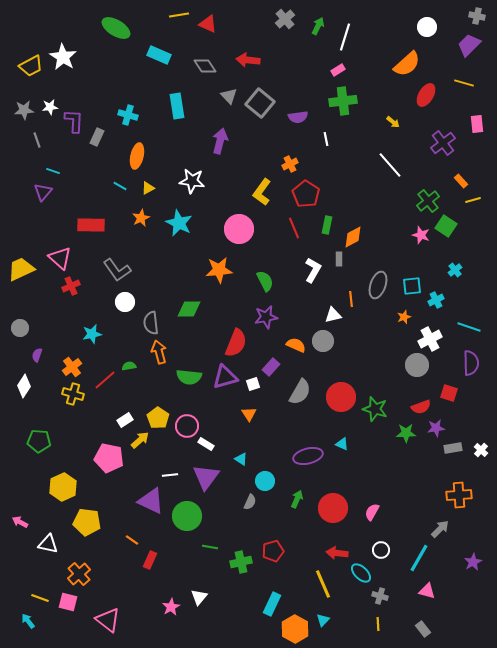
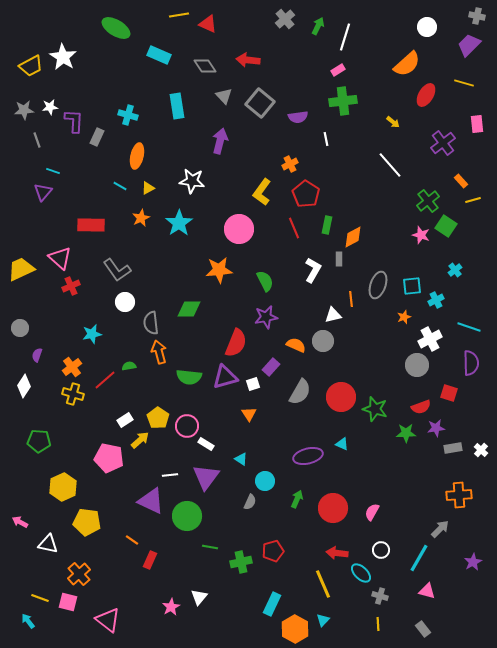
gray triangle at (229, 96): moved 5 px left
cyan star at (179, 223): rotated 12 degrees clockwise
